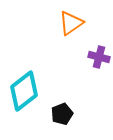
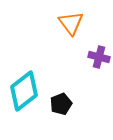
orange triangle: rotated 32 degrees counterclockwise
black pentagon: moved 1 px left, 10 px up
